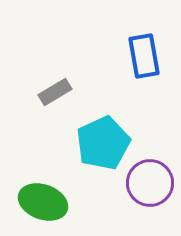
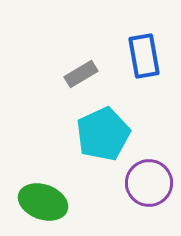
gray rectangle: moved 26 px right, 18 px up
cyan pentagon: moved 9 px up
purple circle: moved 1 px left
